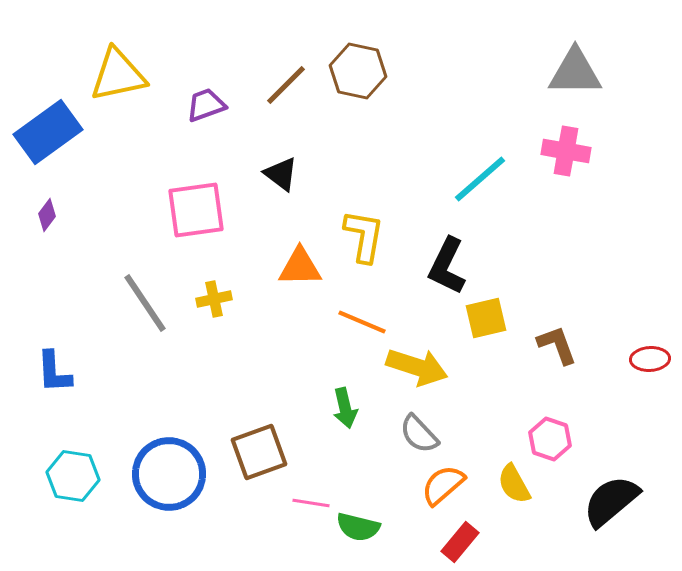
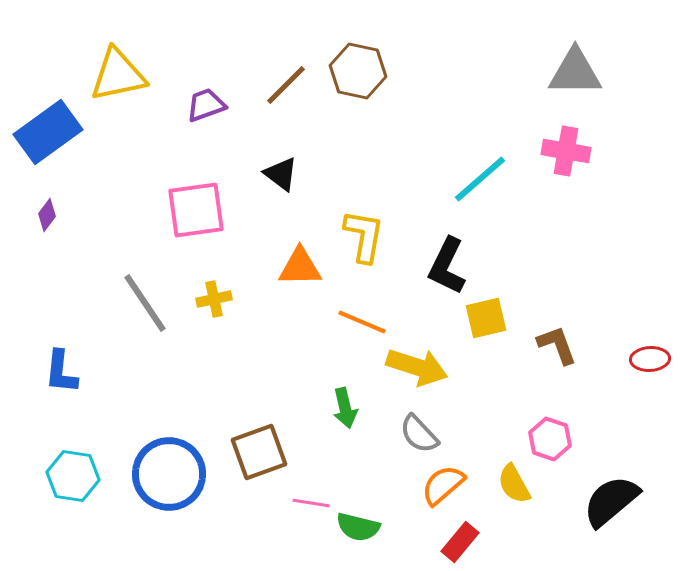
blue L-shape: moved 7 px right; rotated 9 degrees clockwise
